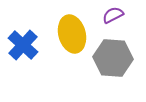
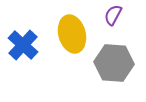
purple semicircle: rotated 35 degrees counterclockwise
gray hexagon: moved 1 px right, 5 px down
